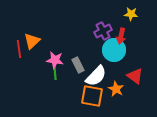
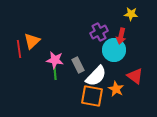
purple cross: moved 4 px left, 1 px down
